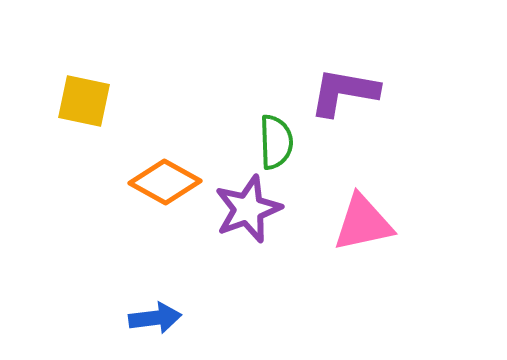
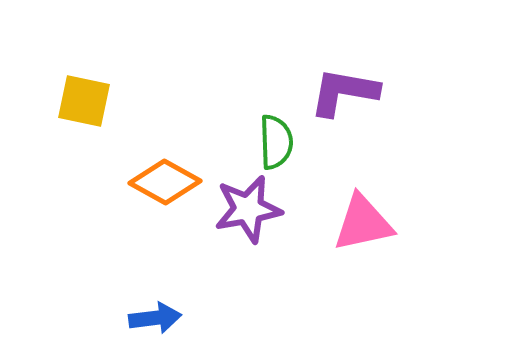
purple star: rotated 10 degrees clockwise
